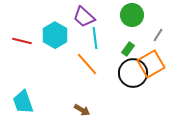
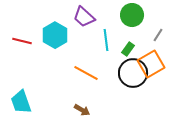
cyan line: moved 11 px right, 2 px down
orange line: moved 1 px left, 9 px down; rotated 20 degrees counterclockwise
cyan trapezoid: moved 2 px left
